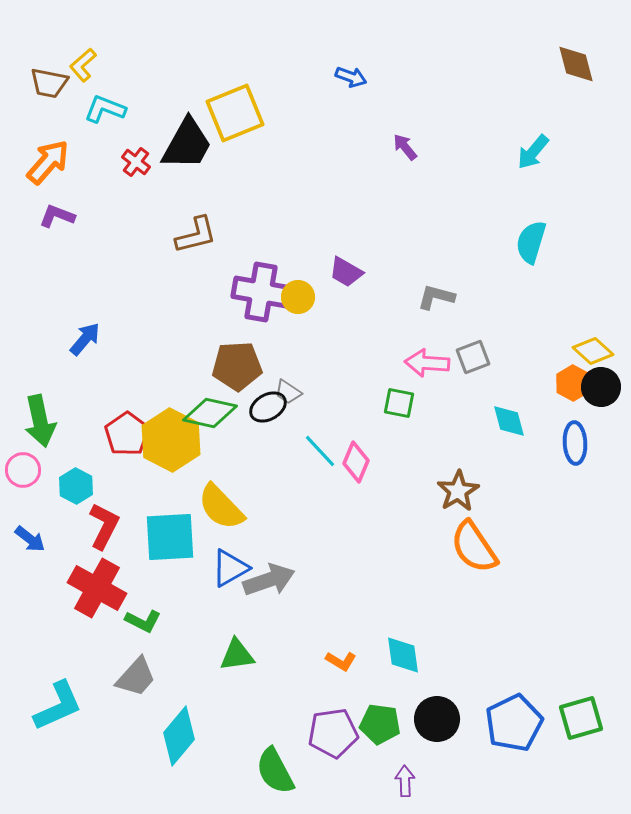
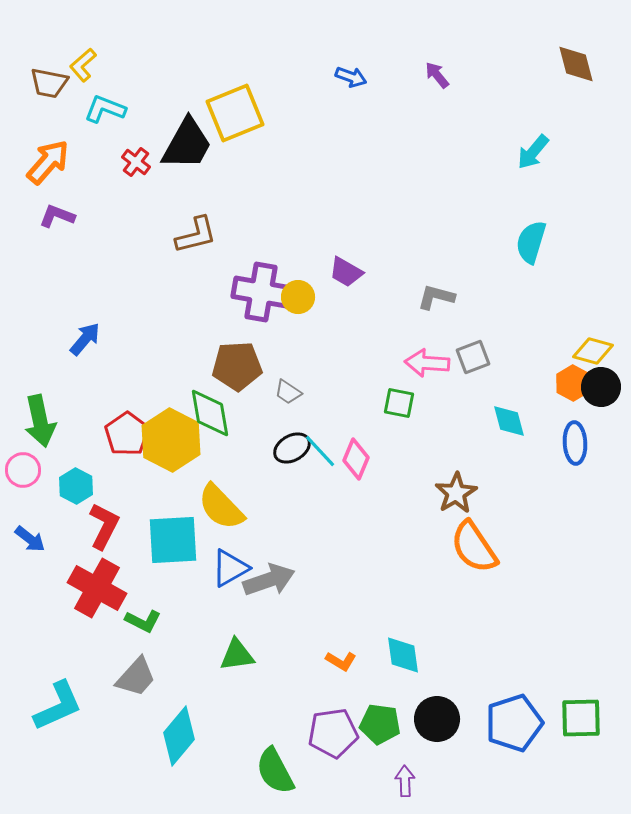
purple arrow at (405, 147): moved 32 px right, 72 px up
yellow diamond at (593, 351): rotated 27 degrees counterclockwise
black ellipse at (268, 407): moved 24 px right, 41 px down
green diamond at (210, 413): rotated 68 degrees clockwise
pink diamond at (356, 462): moved 3 px up
brown star at (458, 491): moved 2 px left, 2 px down
cyan square at (170, 537): moved 3 px right, 3 px down
green square at (581, 718): rotated 15 degrees clockwise
blue pentagon at (514, 723): rotated 8 degrees clockwise
